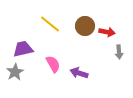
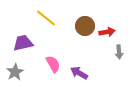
yellow line: moved 4 px left, 6 px up
red arrow: rotated 21 degrees counterclockwise
purple trapezoid: moved 6 px up
purple arrow: rotated 12 degrees clockwise
